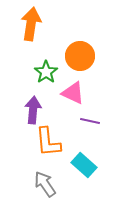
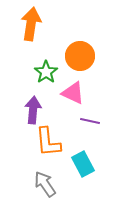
cyan rectangle: moved 1 px left, 1 px up; rotated 20 degrees clockwise
